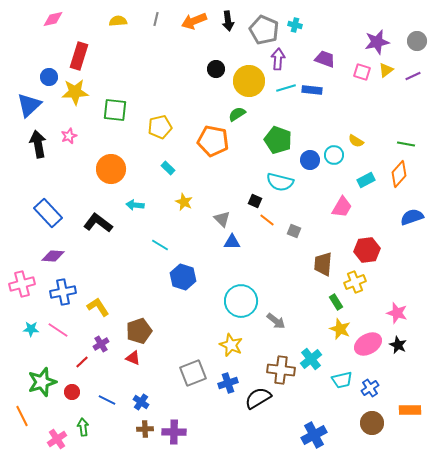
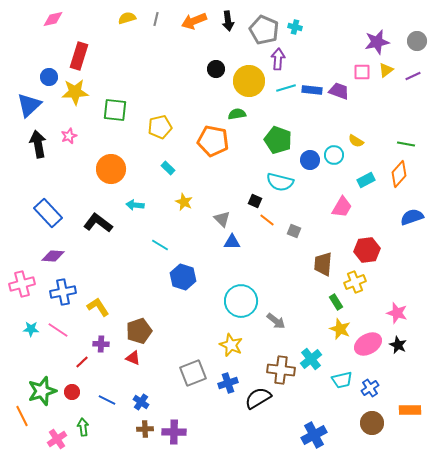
yellow semicircle at (118, 21): moved 9 px right, 3 px up; rotated 12 degrees counterclockwise
cyan cross at (295, 25): moved 2 px down
purple trapezoid at (325, 59): moved 14 px right, 32 px down
pink square at (362, 72): rotated 18 degrees counterclockwise
green semicircle at (237, 114): rotated 24 degrees clockwise
purple cross at (101, 344): rotated 35 degrees clockwise
green star at (42, 382): moved 9 px down
